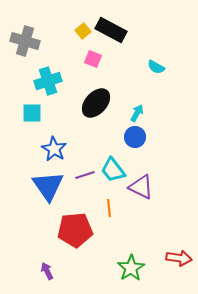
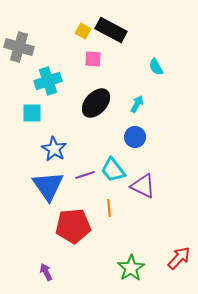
yellow square: rotated 21 degrees counterclockwise
gray cross: moved 6 px left, 6 px down
pink square: rotated 18 degrees counterclockwise
cyan semicircle: rotated 30 degrees clockwise
cyan arrow: moved 9 px up
purple triangle: moved 2 px right, 1 px up
red pentagon: moved 2 px left, 4 px up
red arrow: rotated 55 degrees counterclockwise
purple arrow: moved 1 px left, 1 px down
